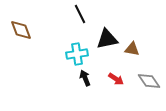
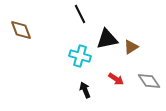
brown triangle: moved 1 px left, 2 px up; rotated 42 degrees counterclockwise
cyan cross: moved 3 px right, 2 px down; rotated 25 degrees clockwise
black arrow: moved 12 px down
